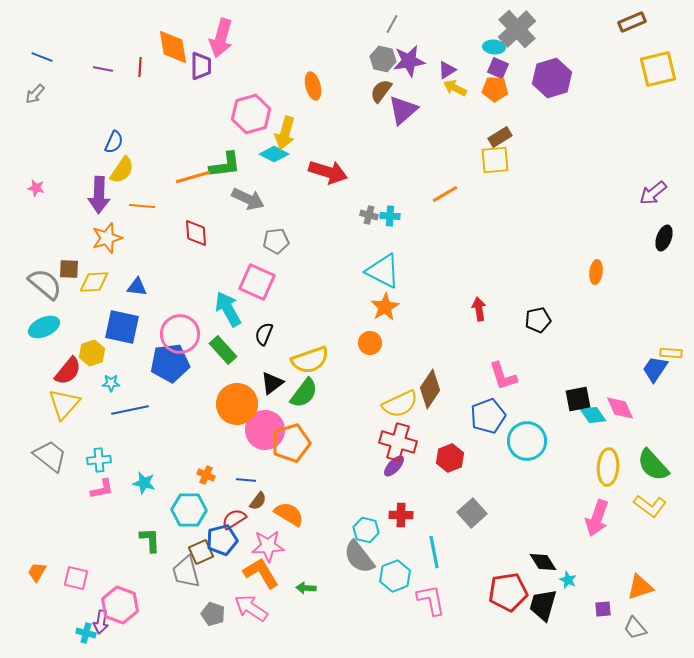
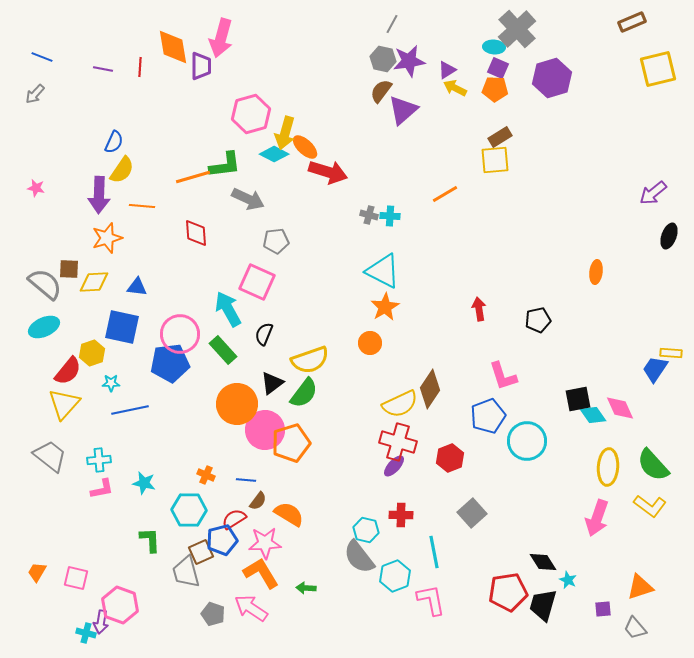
orange ellipse at (313, 86): moved 8 px left, 61 px down; rotated 32 degrees counterclockwise
black ellipse at (664, 238): moved 5 px right, 2 px up
pink star at (268, 546): moved 3 px left, 3 px up
